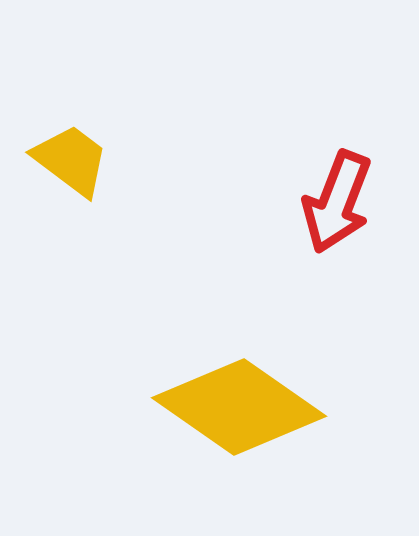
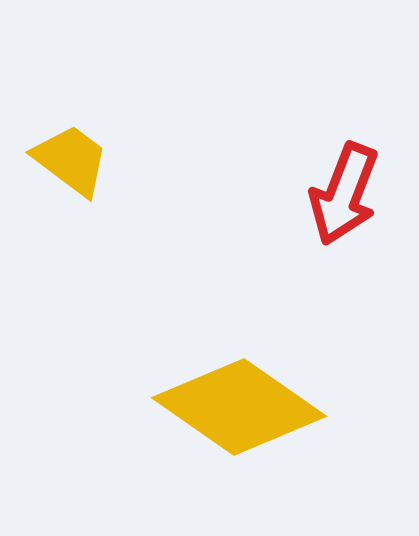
red arrow: moved 7 px right, 8 px up
